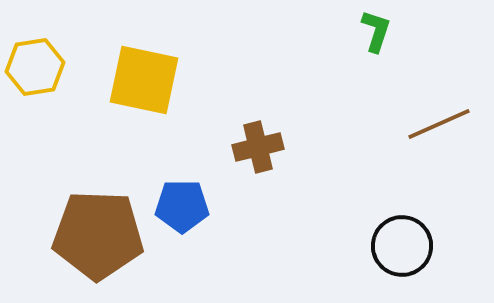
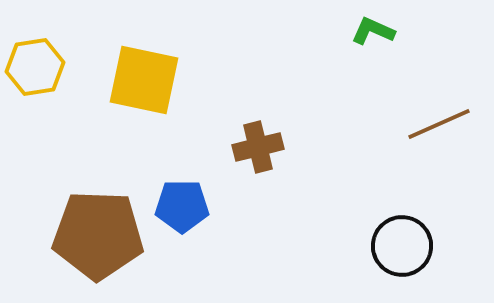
green L-shape: moved 3 px left; rotated 84 degrees counterclockwise
